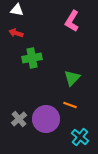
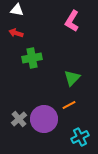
orange line: moved 1 px left; rotated 48 degrees counterclockwise
purple circle: moved 2 px left
cyan cross: rotated 24 degrees clockwise
